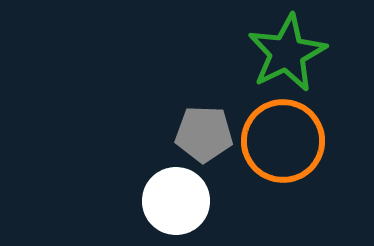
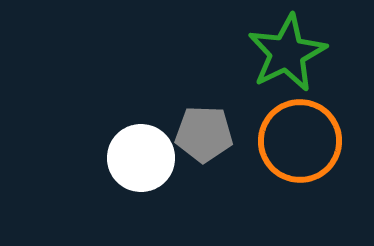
orange circle: moved 17 px right
white circle: moved 35 px left, 43 px up
